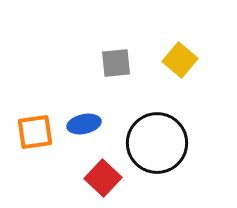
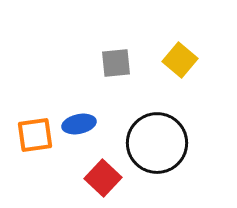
blue ellipse: moved 5 px left
orange square: moved 3 px down
